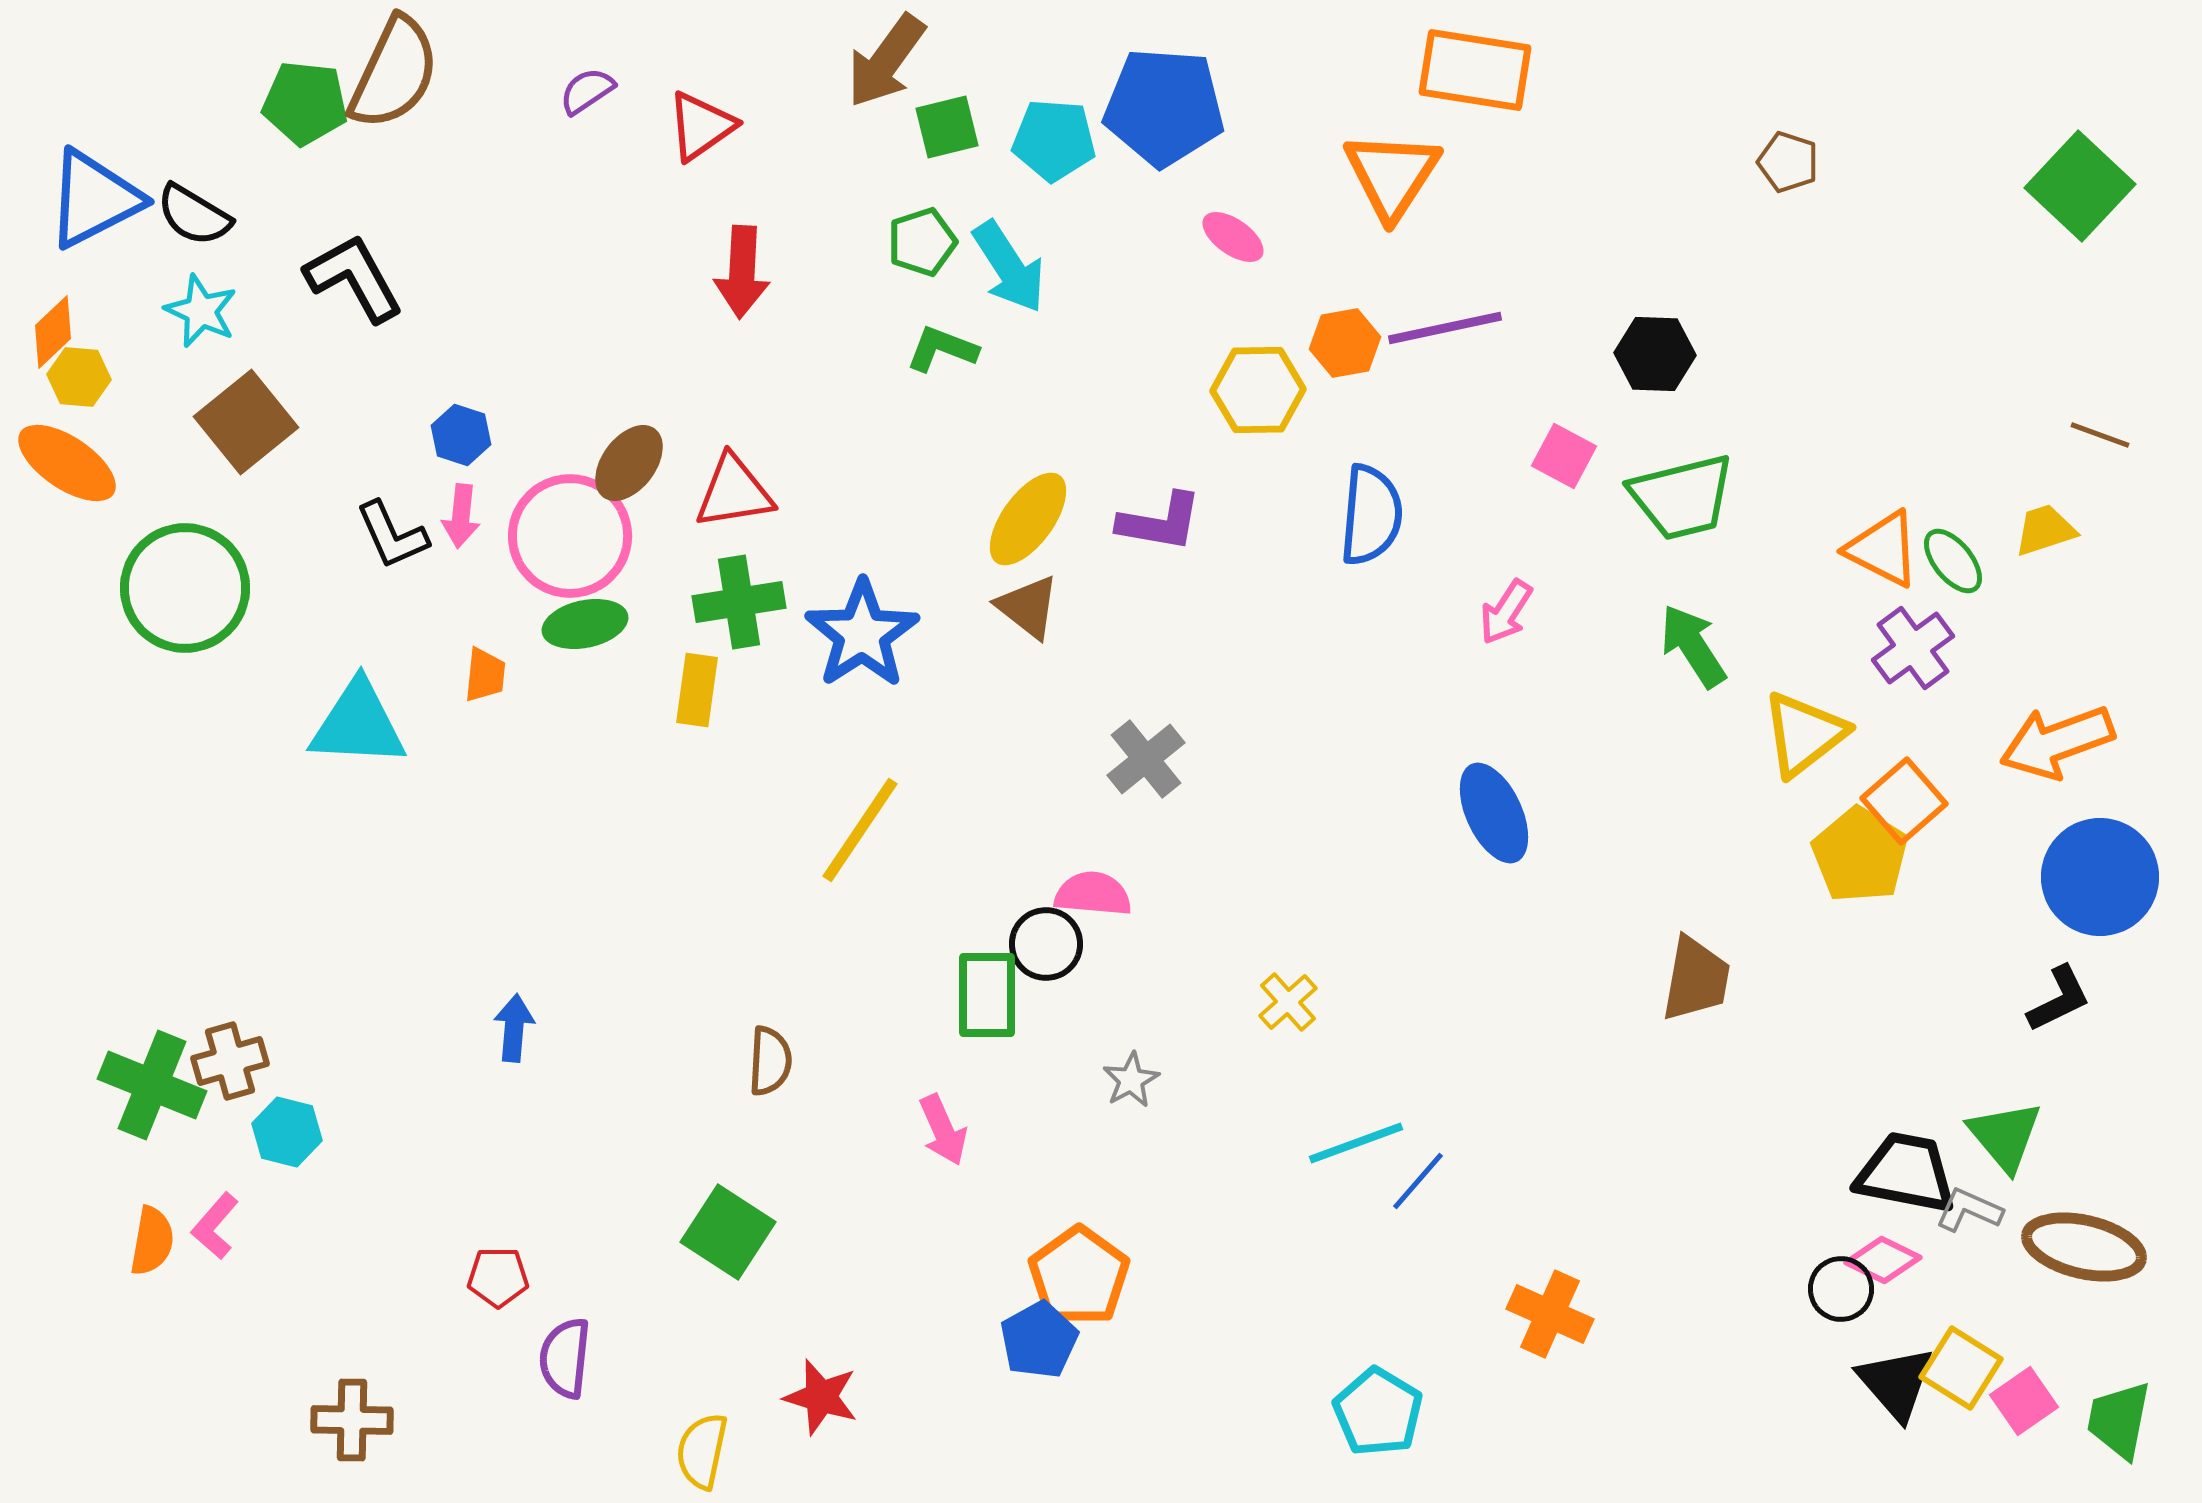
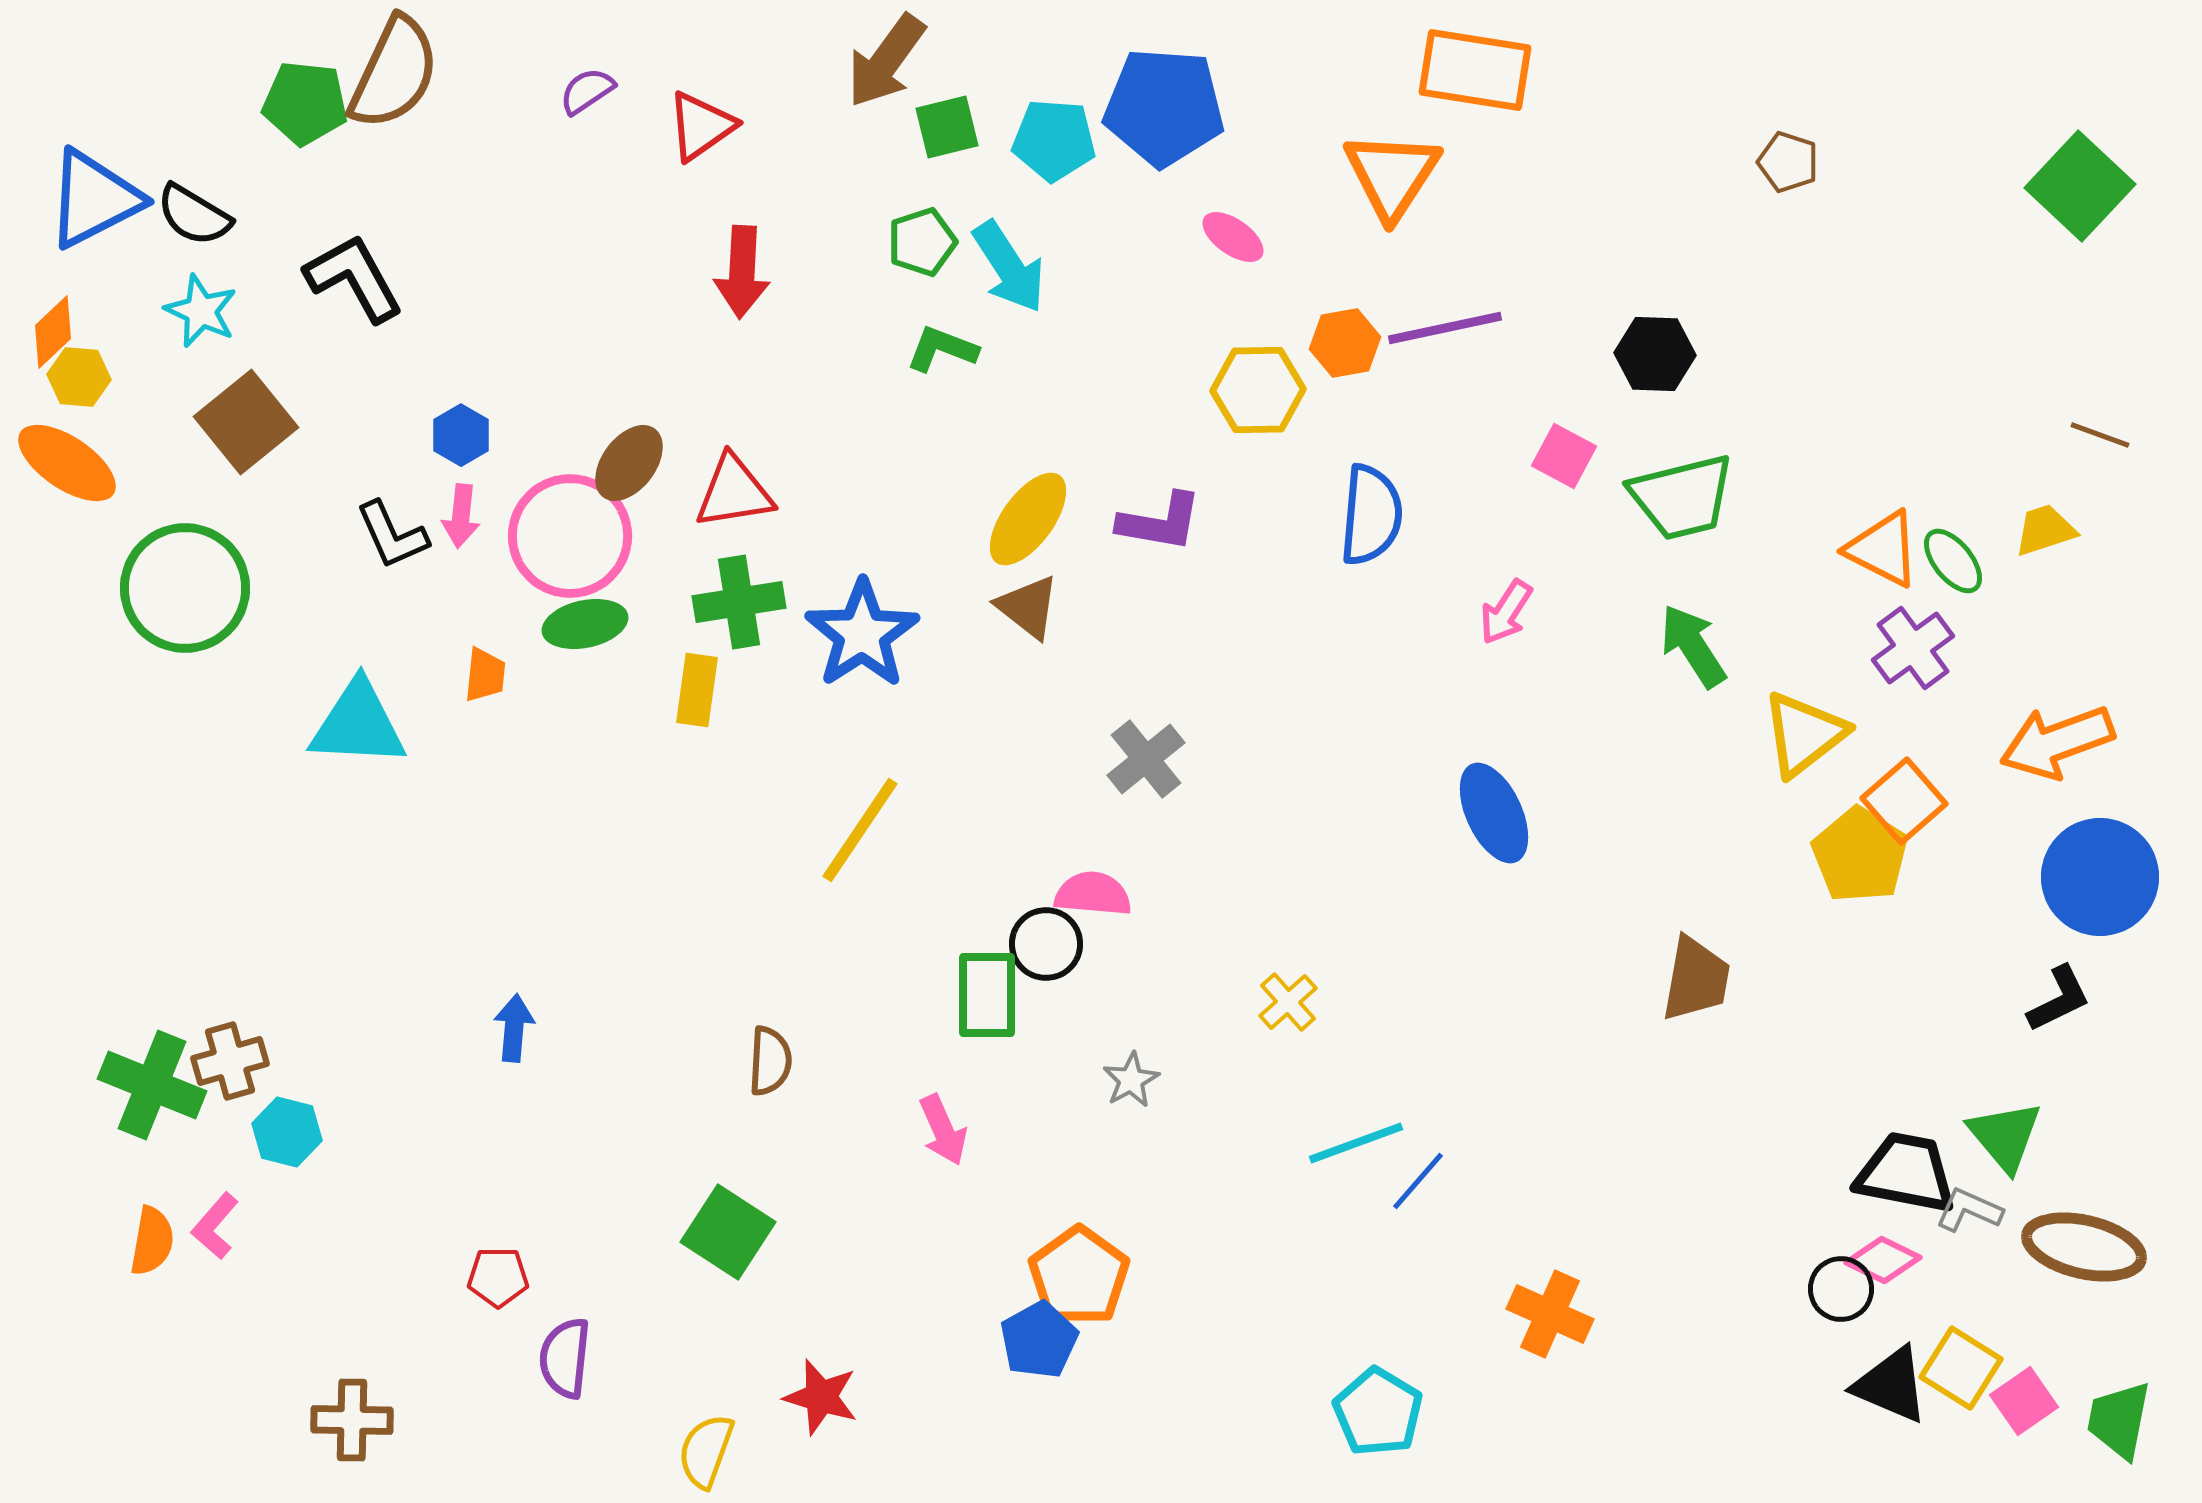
blue hexagon at (461, 435): rotated 12 degrees clockwise
black triangle at (1896, 1383): moved 5 px left, 2 px down; rotated 26 degrees counterclockwise
yellow semicircle at (702, 1451): moved 4 px right; rotated 8 degrees clockwise
